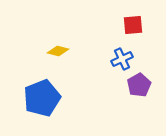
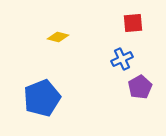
red square: moved 2 px up
yellow diamond: moved 14 px up
purple pentagon: moved 1 px right, 2 px down
